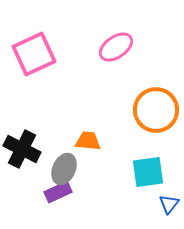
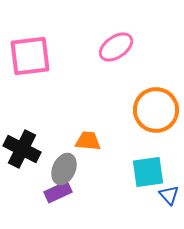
pink square: moved 4 px left, 2 px down; rotated 18 degrees clockwise
blue triangle: moved 9 px up; rotated 20 degrees counterclockwise
